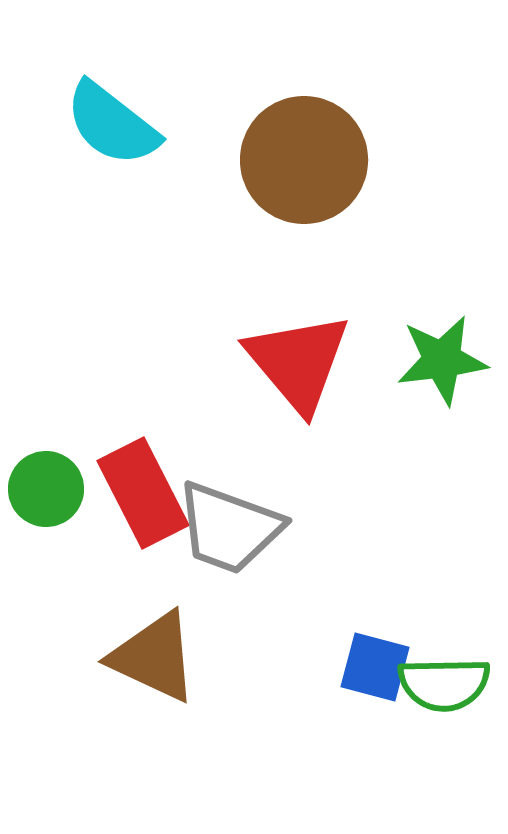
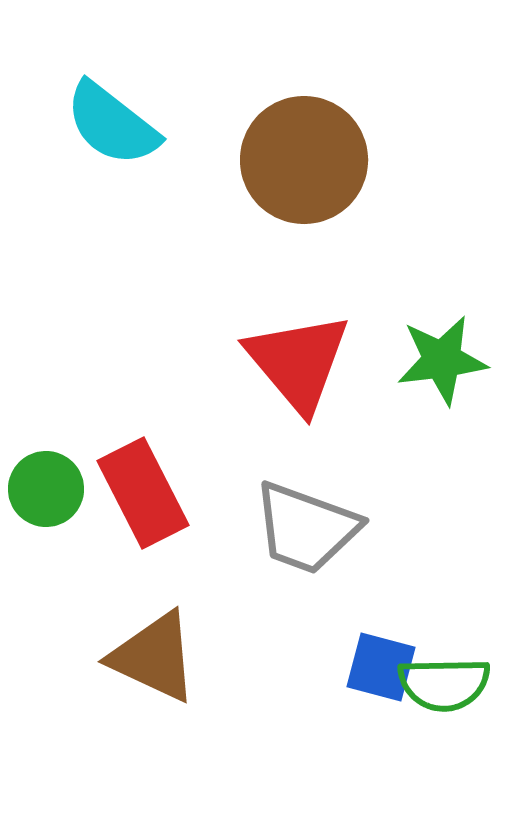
gray trapezoid: moved 77 px right
blue square: moved 6 px right
